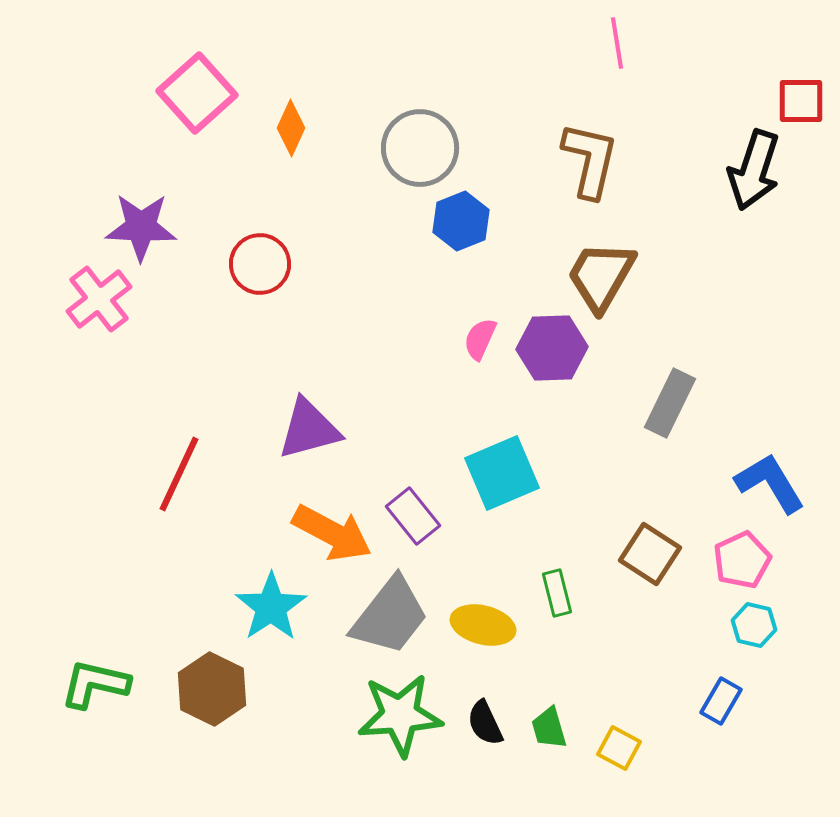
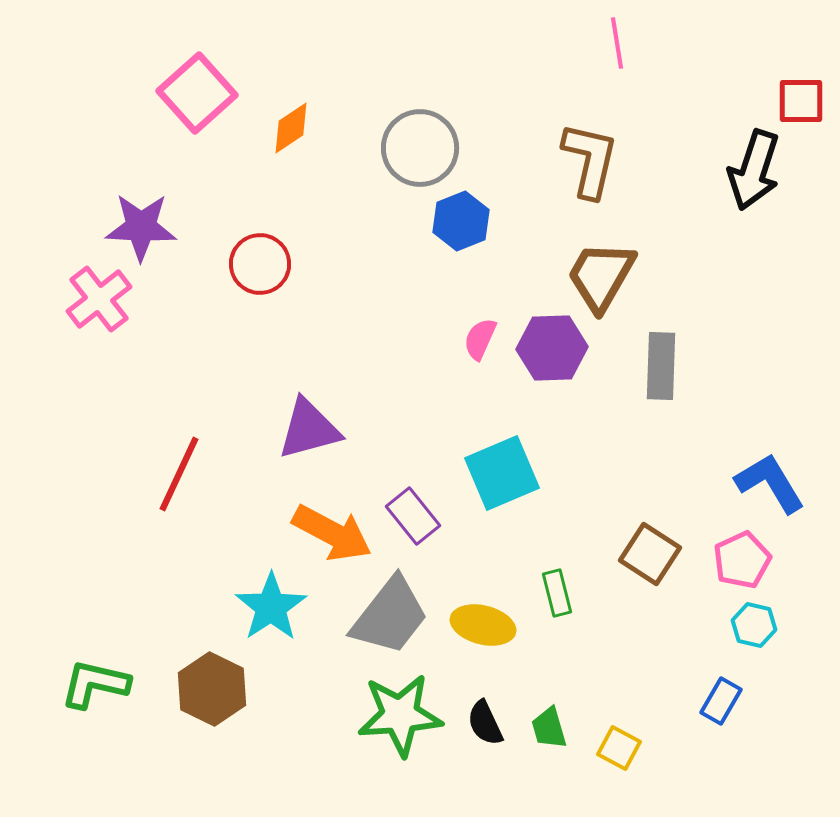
orange diamond: rotated 32 degrees clockwise
gray rectangle: moved 9 px left, 37 px up; rotated 24 degrees counterclockwise
